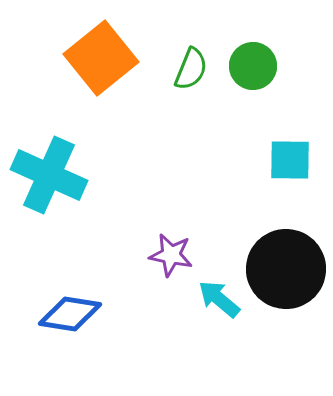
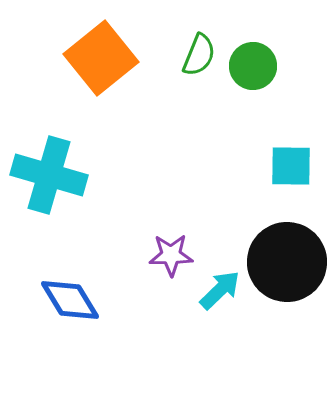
green semicircle: moved 8 px right, 14 px up
cyan square: moved 1 px right, 6 px down
cyan cross: rotated 8 degrees counterclockwise
purple star: rotated 12 degrees counterclockwise
black circle: moved 1 px right, 7 px up
cyan arrow: moved 1 px right, 9 px up; rotated 96 degrees clockwise
blue diamond: moved 14 px up; rotated 50 degrees clockwise
